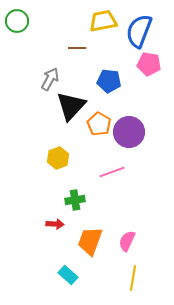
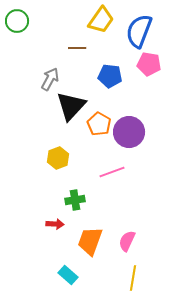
yellow trapezoid: moved 2 px left, 1 px up; rotated 136 degrees clockwise
blue pentagon: moved 1 px right, 5 px up
